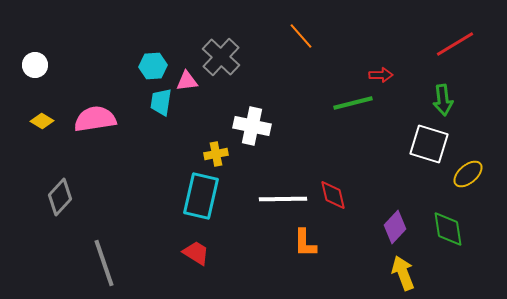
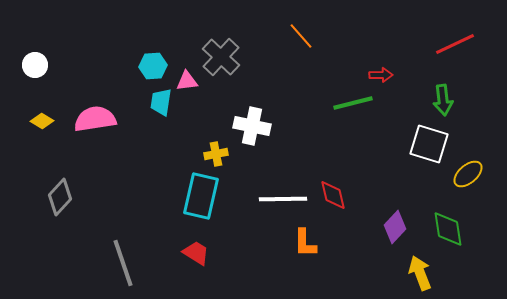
red line: rotated 6 degrees clockwise
gray line: moved 19 px right
yellow arrow: moved 17 px right
